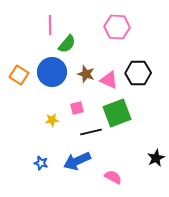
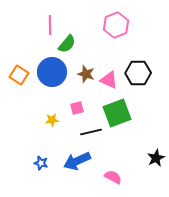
pink hexagon: moved 1 px left, 2 px up; rotated 25 degrees counterclockwise
